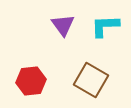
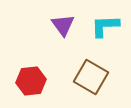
brown square: moved 3 px up
